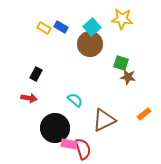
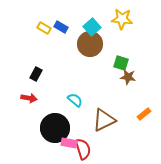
pink rectangle: moved 1 px up
